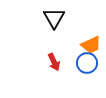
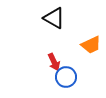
black triangle: rotated 30 degrees counterclockwise
blue circle: moved 21 px left, 14 px down
